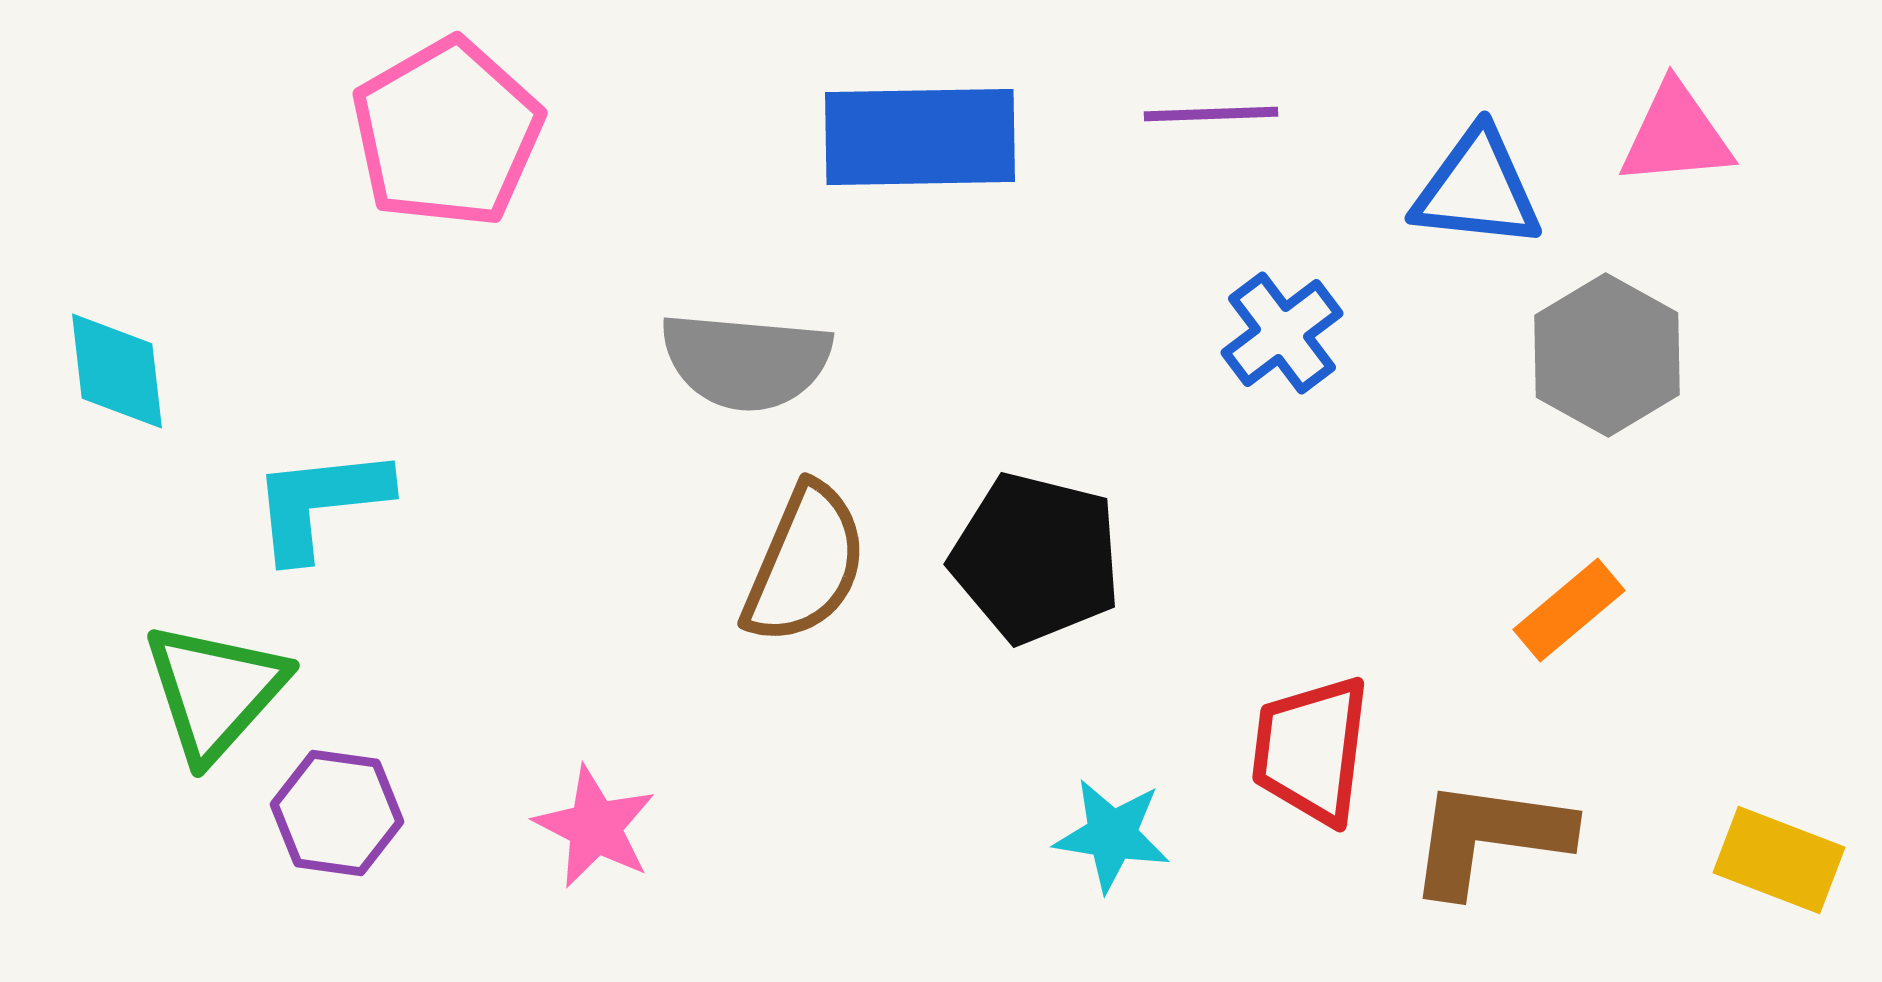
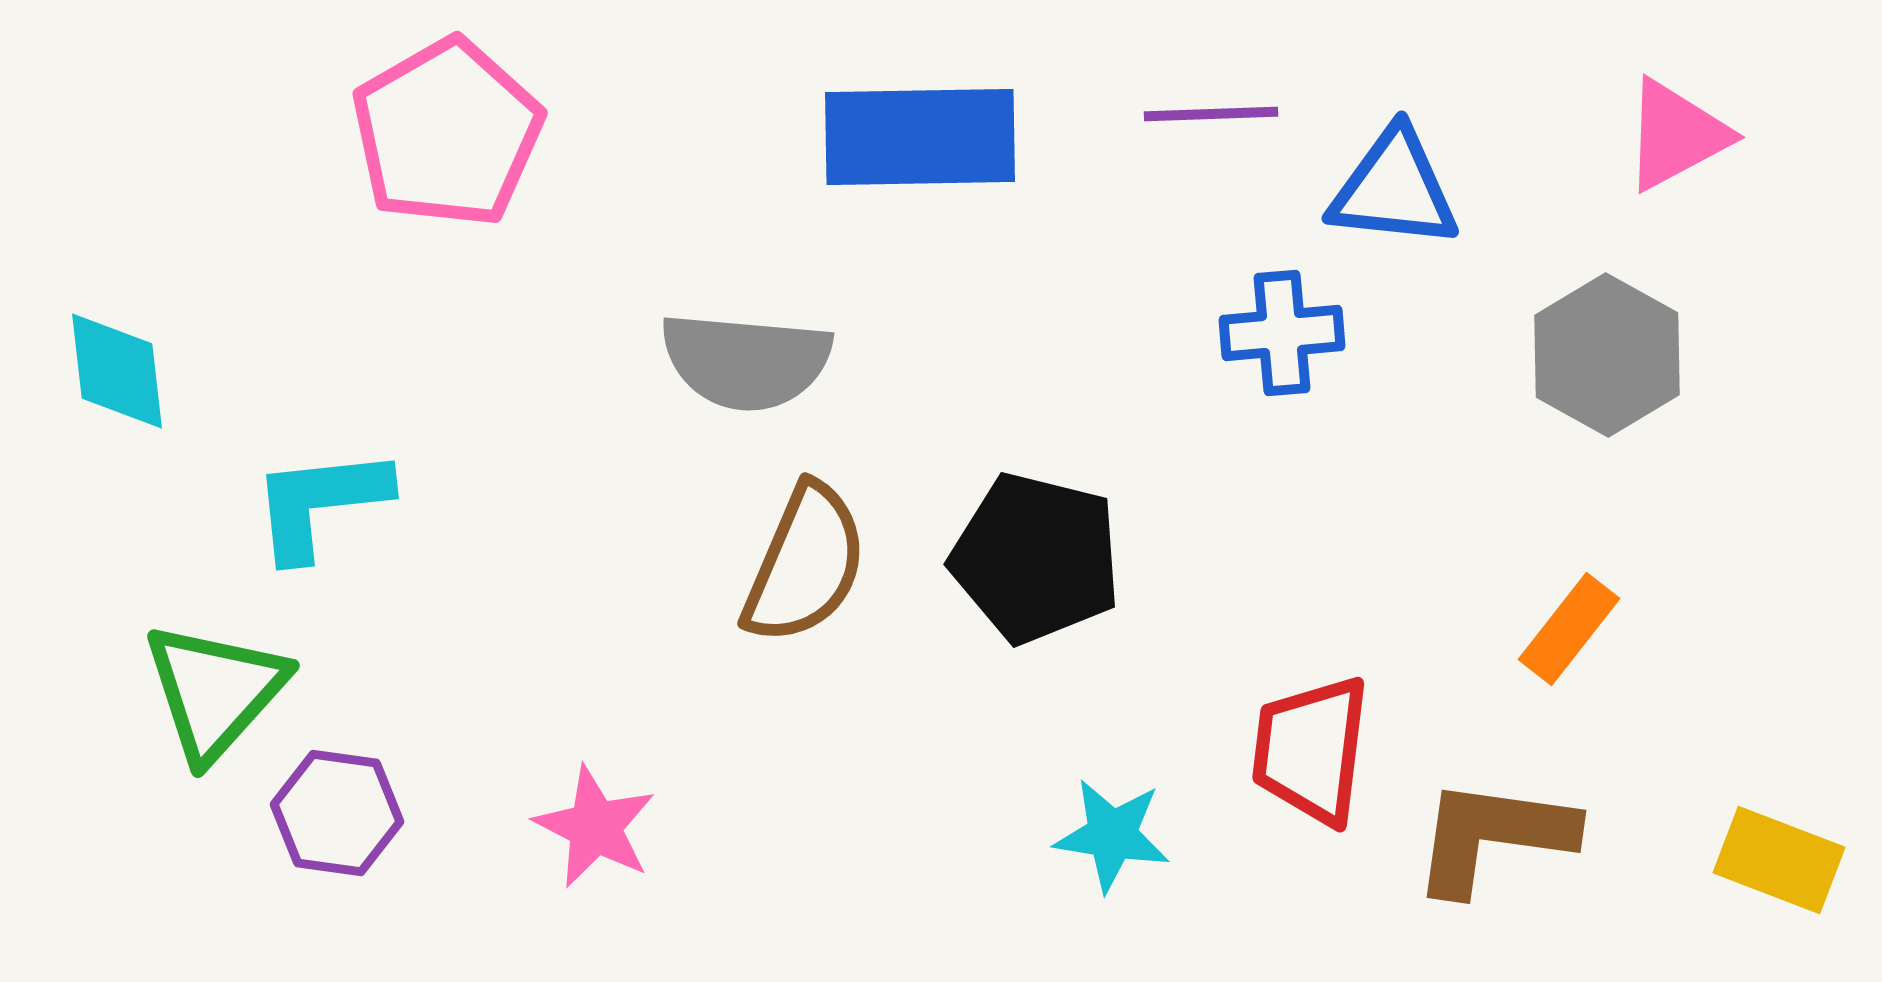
pink triangle: rotated 23 degrees counterclockwise
blue triangle: moved 83 px left
blue cross: rotated 32 degrees clockwise
orange rectangle: moved 19 px down; rotated 12 degrees counterclockwise
brown L-shape: moved 4 px right, 1 px up
